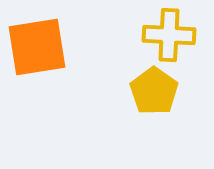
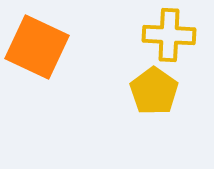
orange square: rotated 34 degrees clockwise
